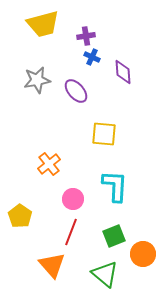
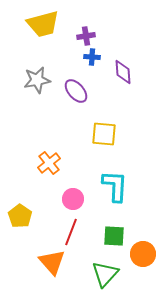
blue cross: rotated 21 degrees counterclockwise
orange cross: moved 1 px up
green square: rotated 25 degrees clockwise
orange triangle: moved 3 px up
green triangle: rotated 32 degrees clockwise
